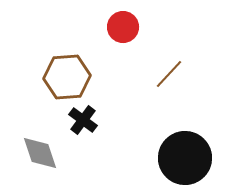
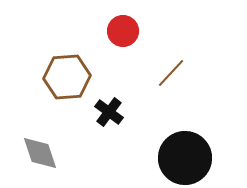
red circle: moved 4 px down
brown line: moved 2 px right, 1 px up
black cross: moved 26 px right, 8 px up
